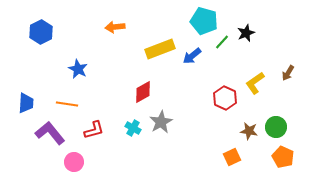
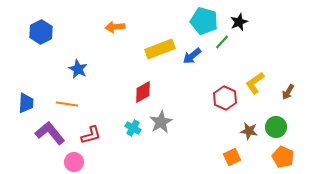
black star: moved 7 px left, 11 px up
brown arrow: moved 19 px down
red L-shape: moved 3 px left, 5 px down
